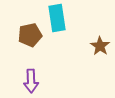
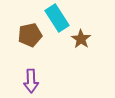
cyan rectangle: rotated 24 degrees counterclockwise
brown star: moved 19 px left, 7 px up
